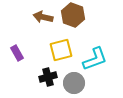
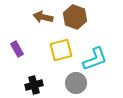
brown hexagon: moved 2 px right, 2 px down
purple rectangle: moved 4 px up
black cross: moved 14 px left, 8 px down
gray circle: moved 2 px right
